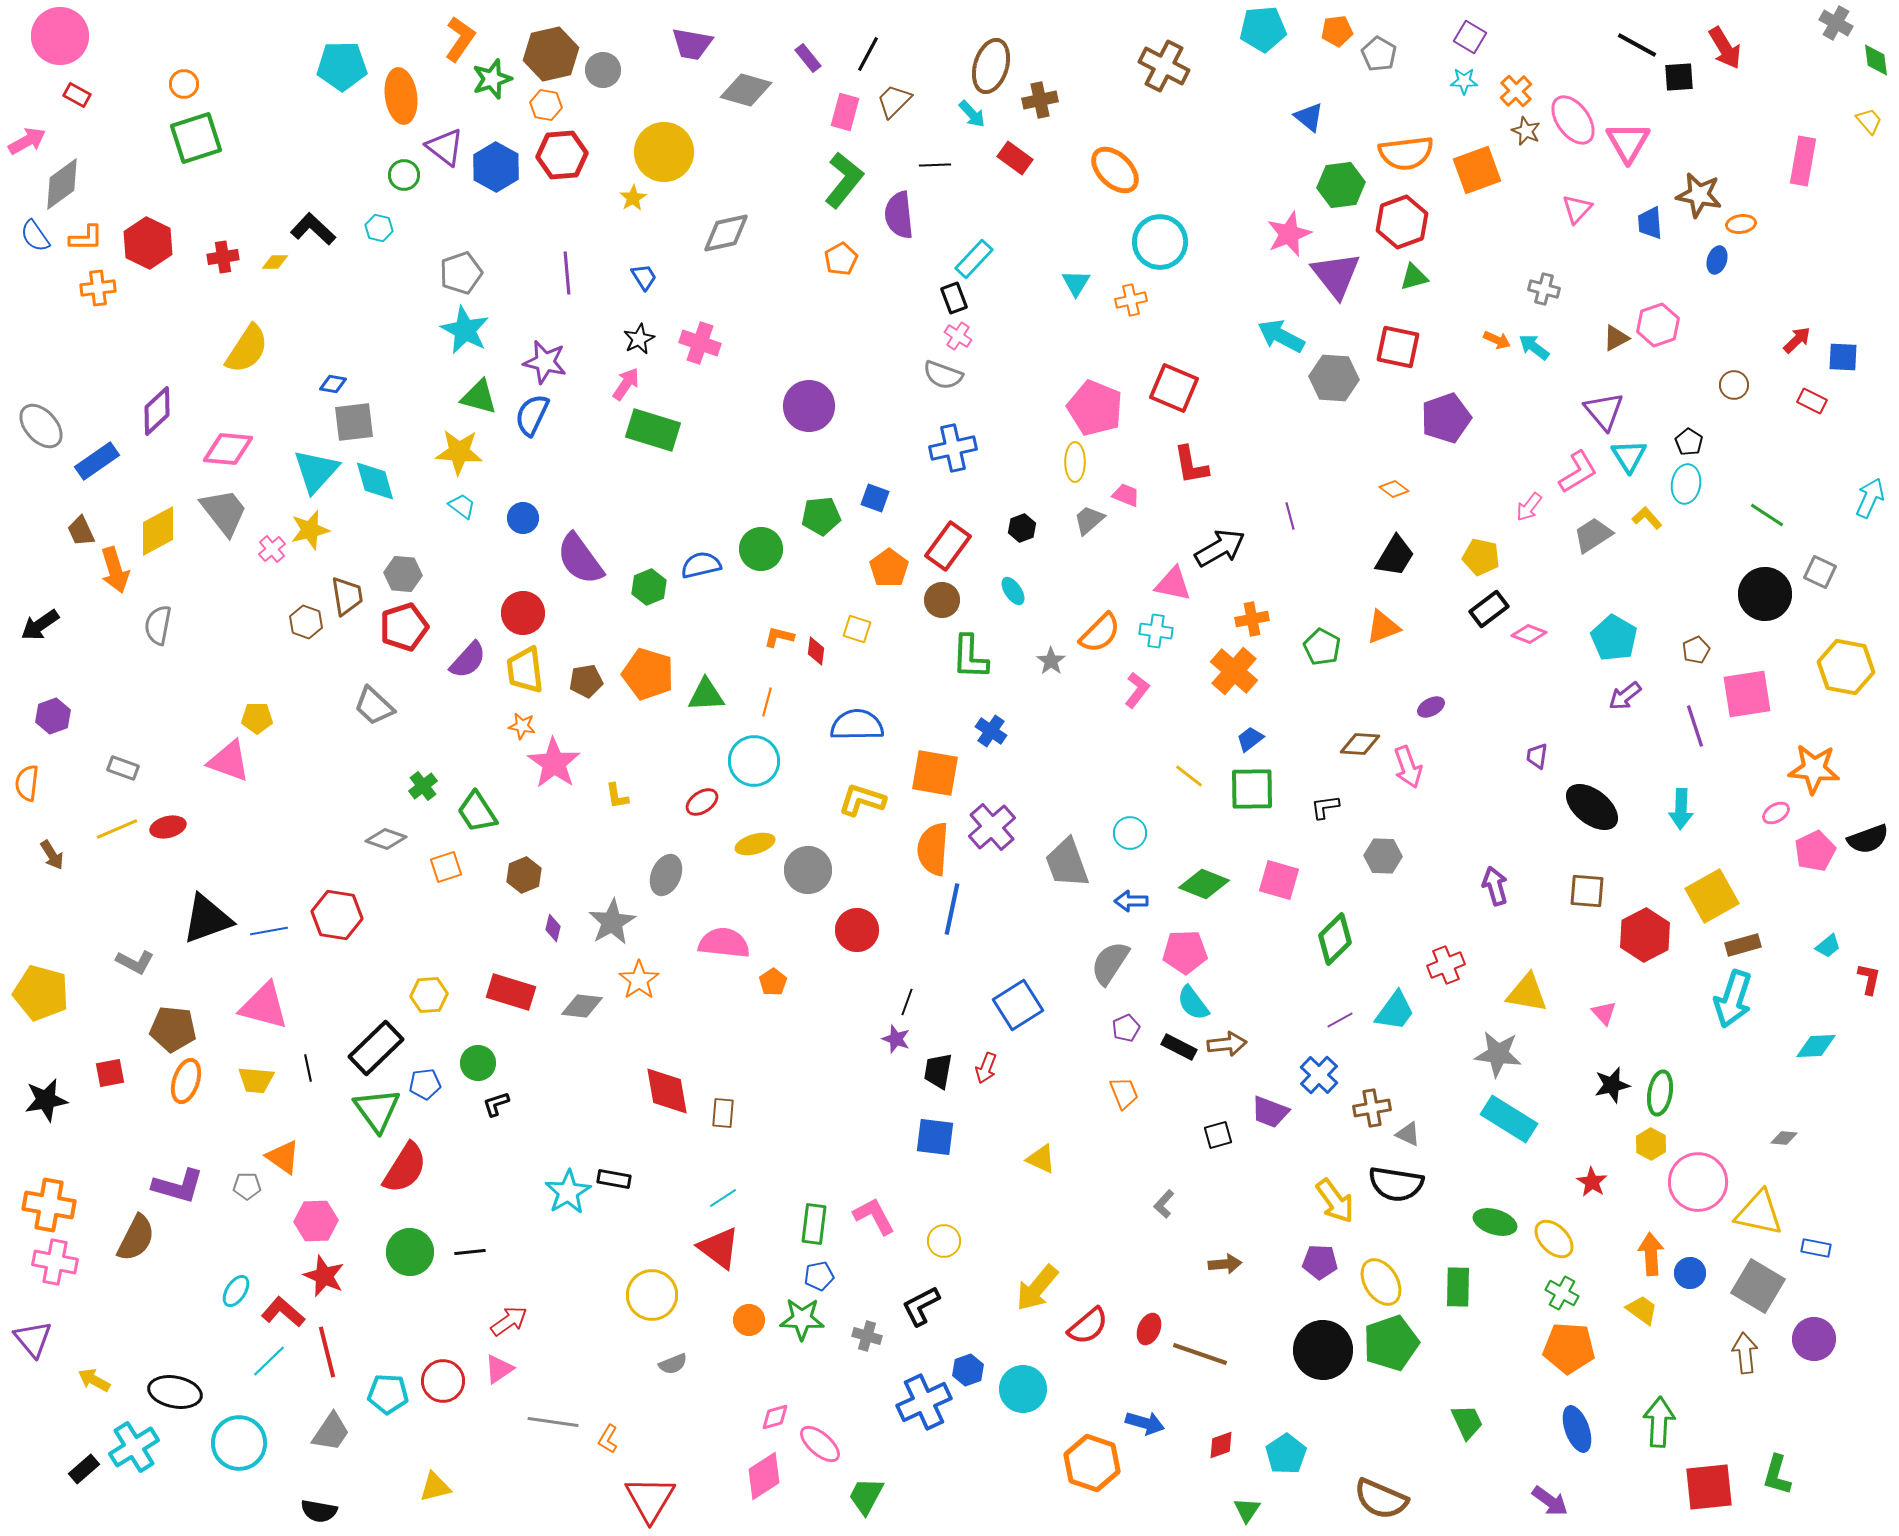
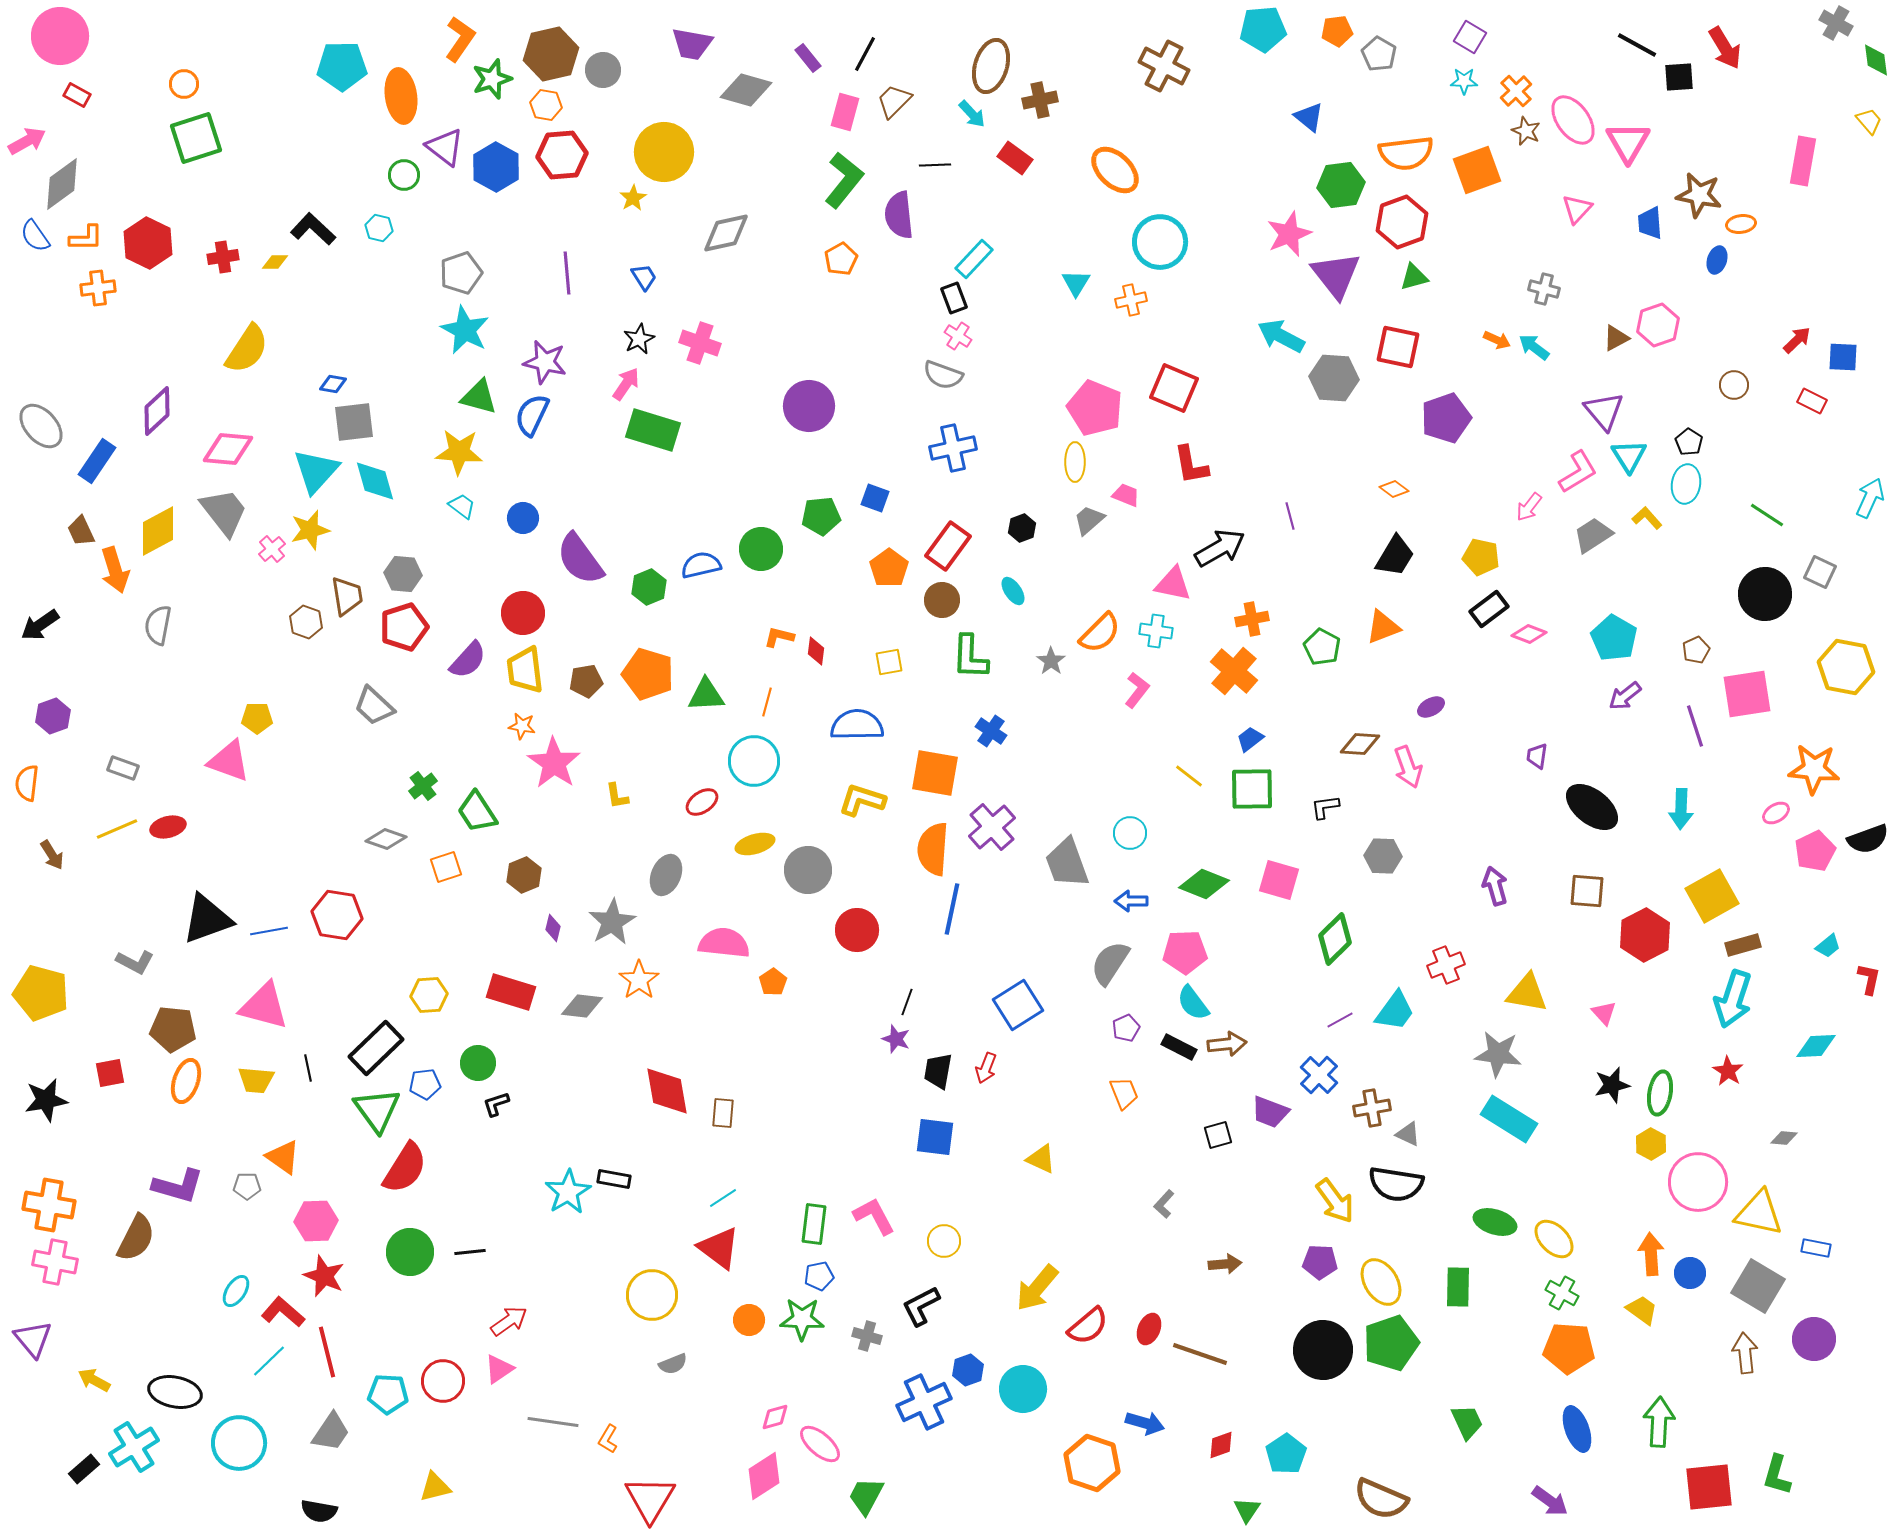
black line at (868, 54): moved 3 px left
blue rectangle at (97, 461): rotated 21 degrees counterclockwise
yellow square at (857, 629): moved 32 px right, 33 px down; rotated 28 degrees counterclockwise
red star at (1592, 1182): moved 136 px right, 111 px up
